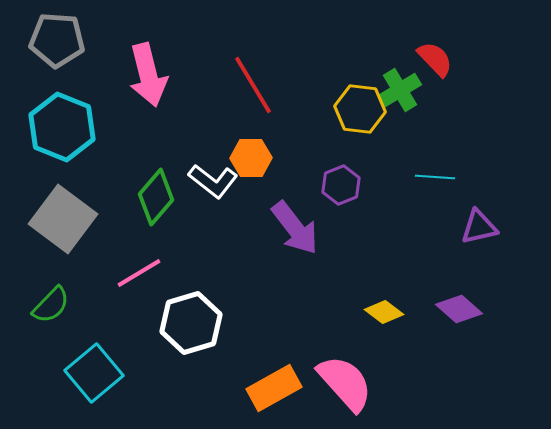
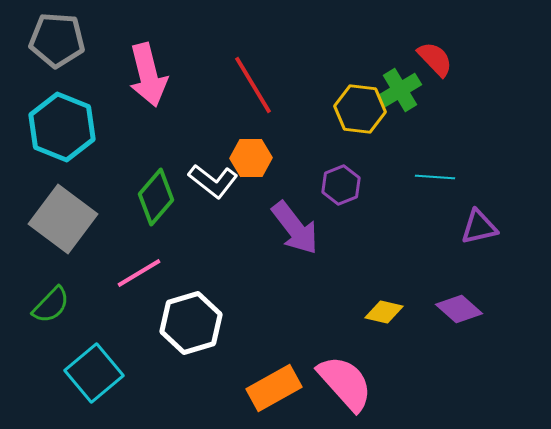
yellow diamond: rotated 24 degrees counterclockwise
